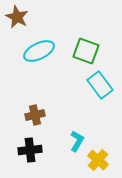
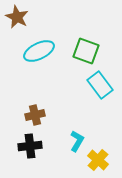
black cross: moved 4 px up
